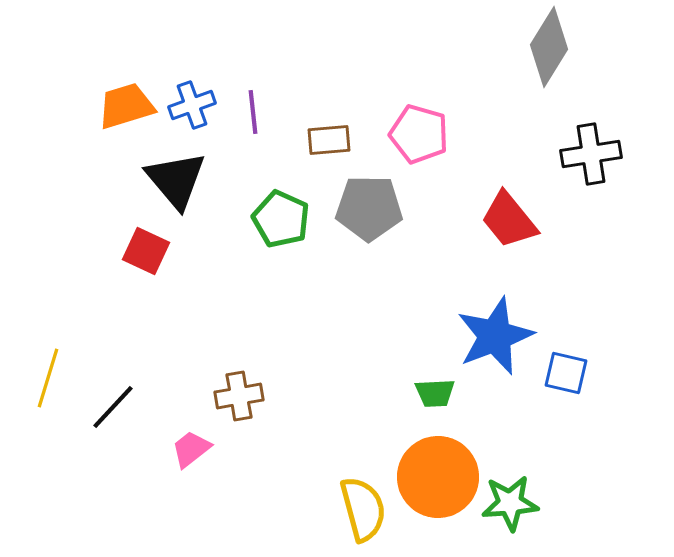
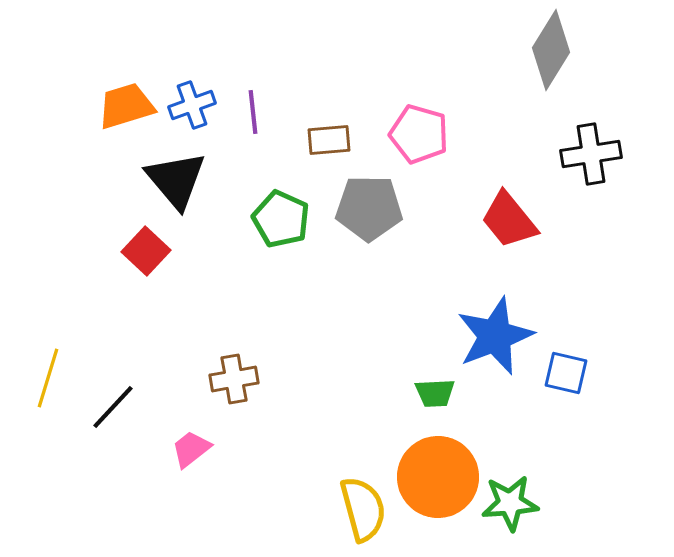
gray diamond: moved 2 px right, 3 px down
red square: rotated 18 degrees clockwise
brown cross: moved 5 px left, 17 px up
